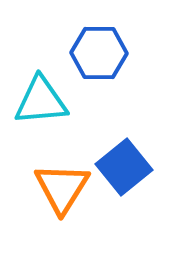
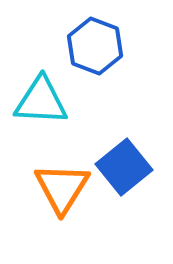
blue hexagon: moved 4 px left, 7 px up; rotated 20 degrees clockwise
cyan triangle: rotated 8 degrees clockwise
